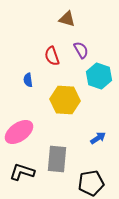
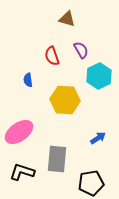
cyan hexagon: rotated 15 degrees clockwise
